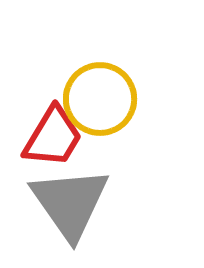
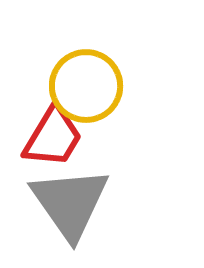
yellow circle: moved 14 px left, 13 px up
